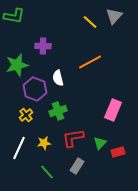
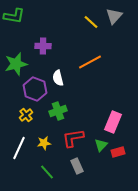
yellow line: moved 1 px right
green star: moved 1 px left, 1 px up
pink rectangle: moved 12 px down
green triangle: moved 1 px right, 2 px down
gray rectangle: rotated 56 degrees counterclockwise
